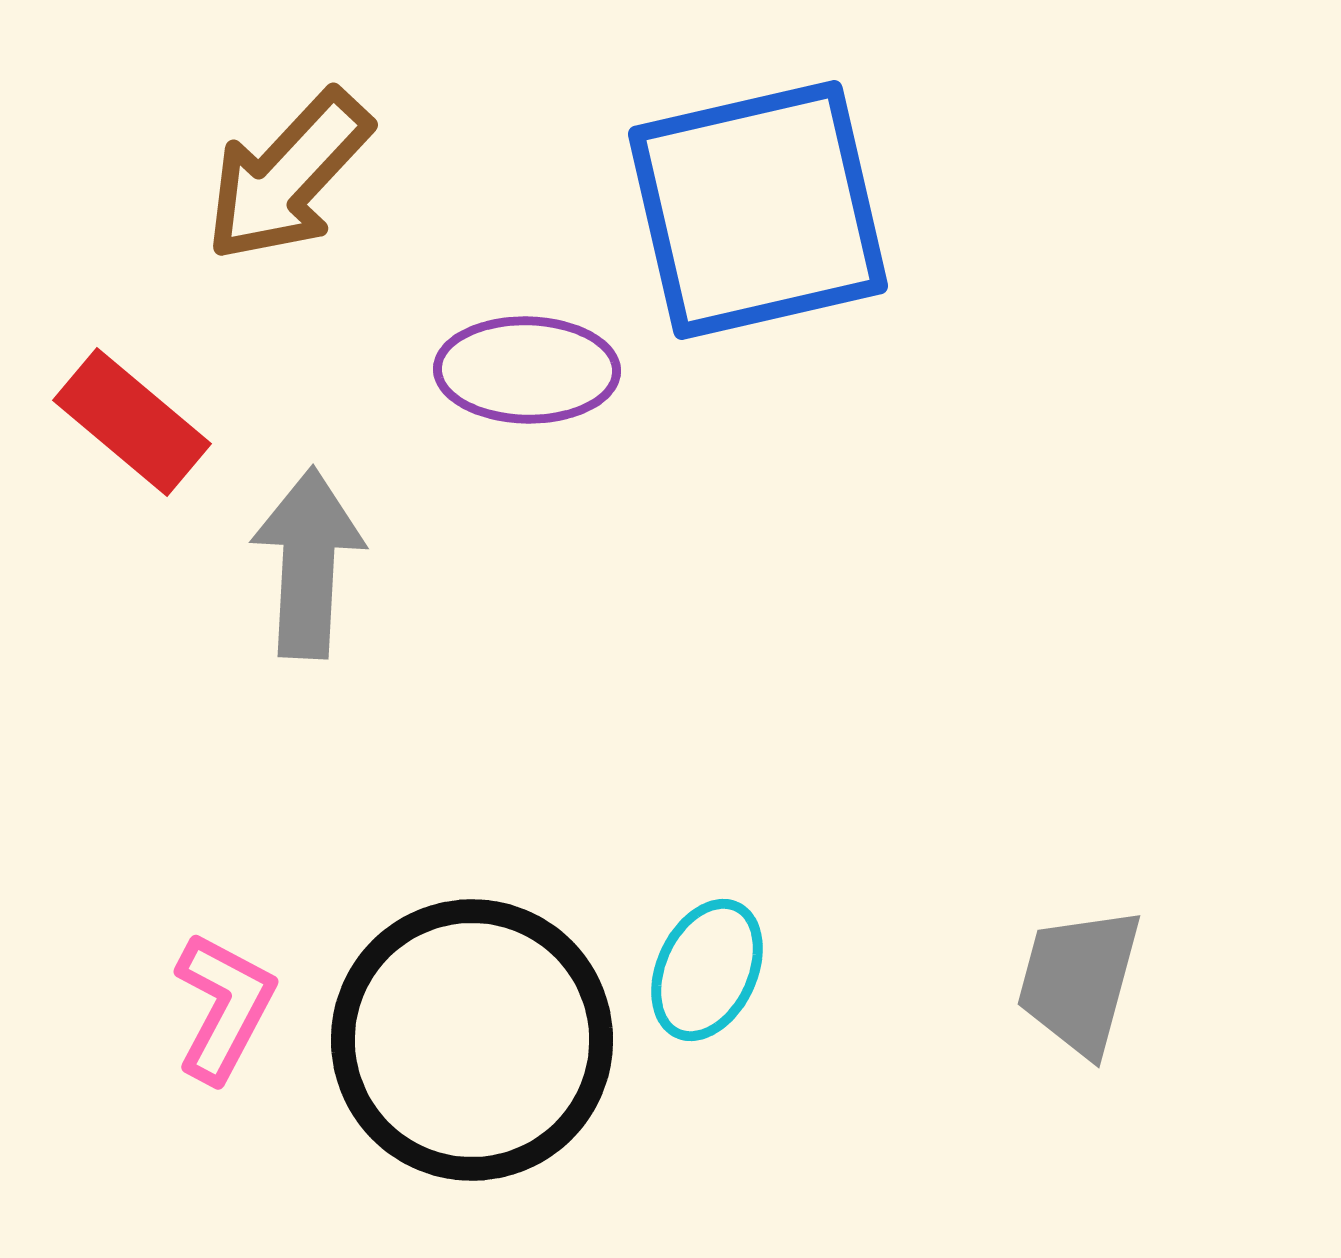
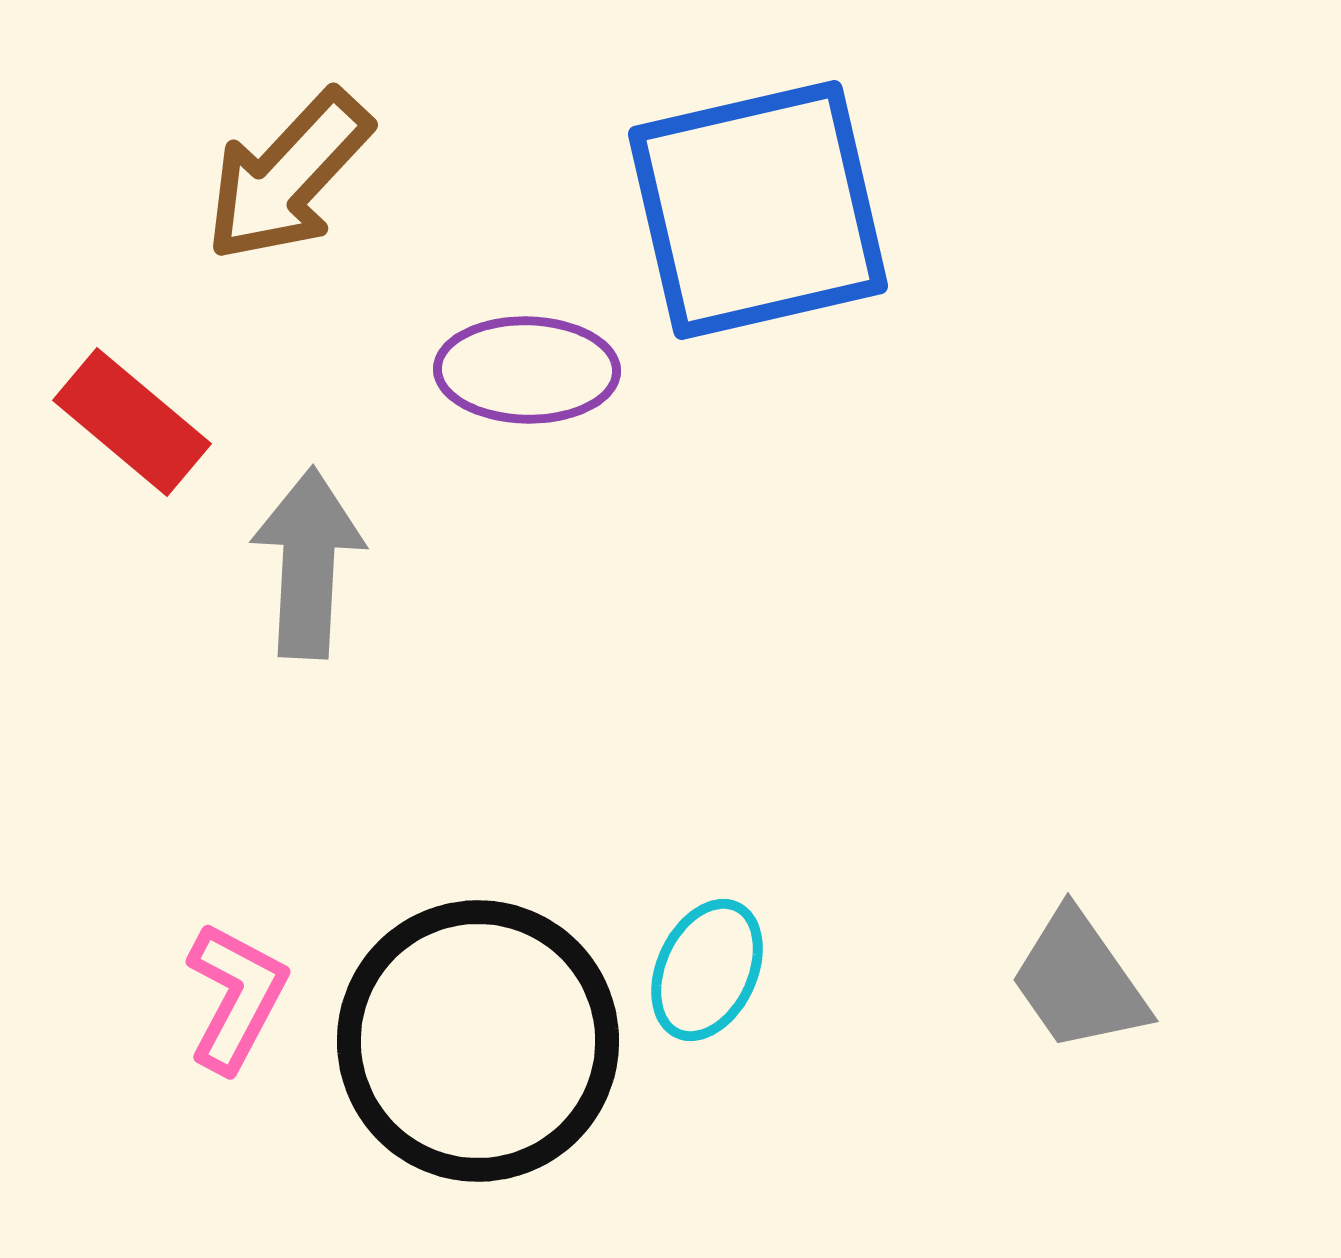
gray trapezoid: rotated 50 degrees counterclockwise
pink L-shape: moved 12 px right, 10 px up
black circle: moved 6 px right, 1 px down
